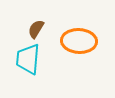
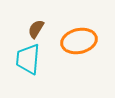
orange ellipse: rotated 16 degrees counterclockwise
